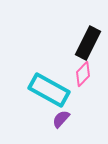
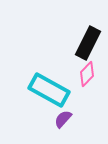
pink diamond: moved 4 px right
purple semicircle: moved 2 px right
